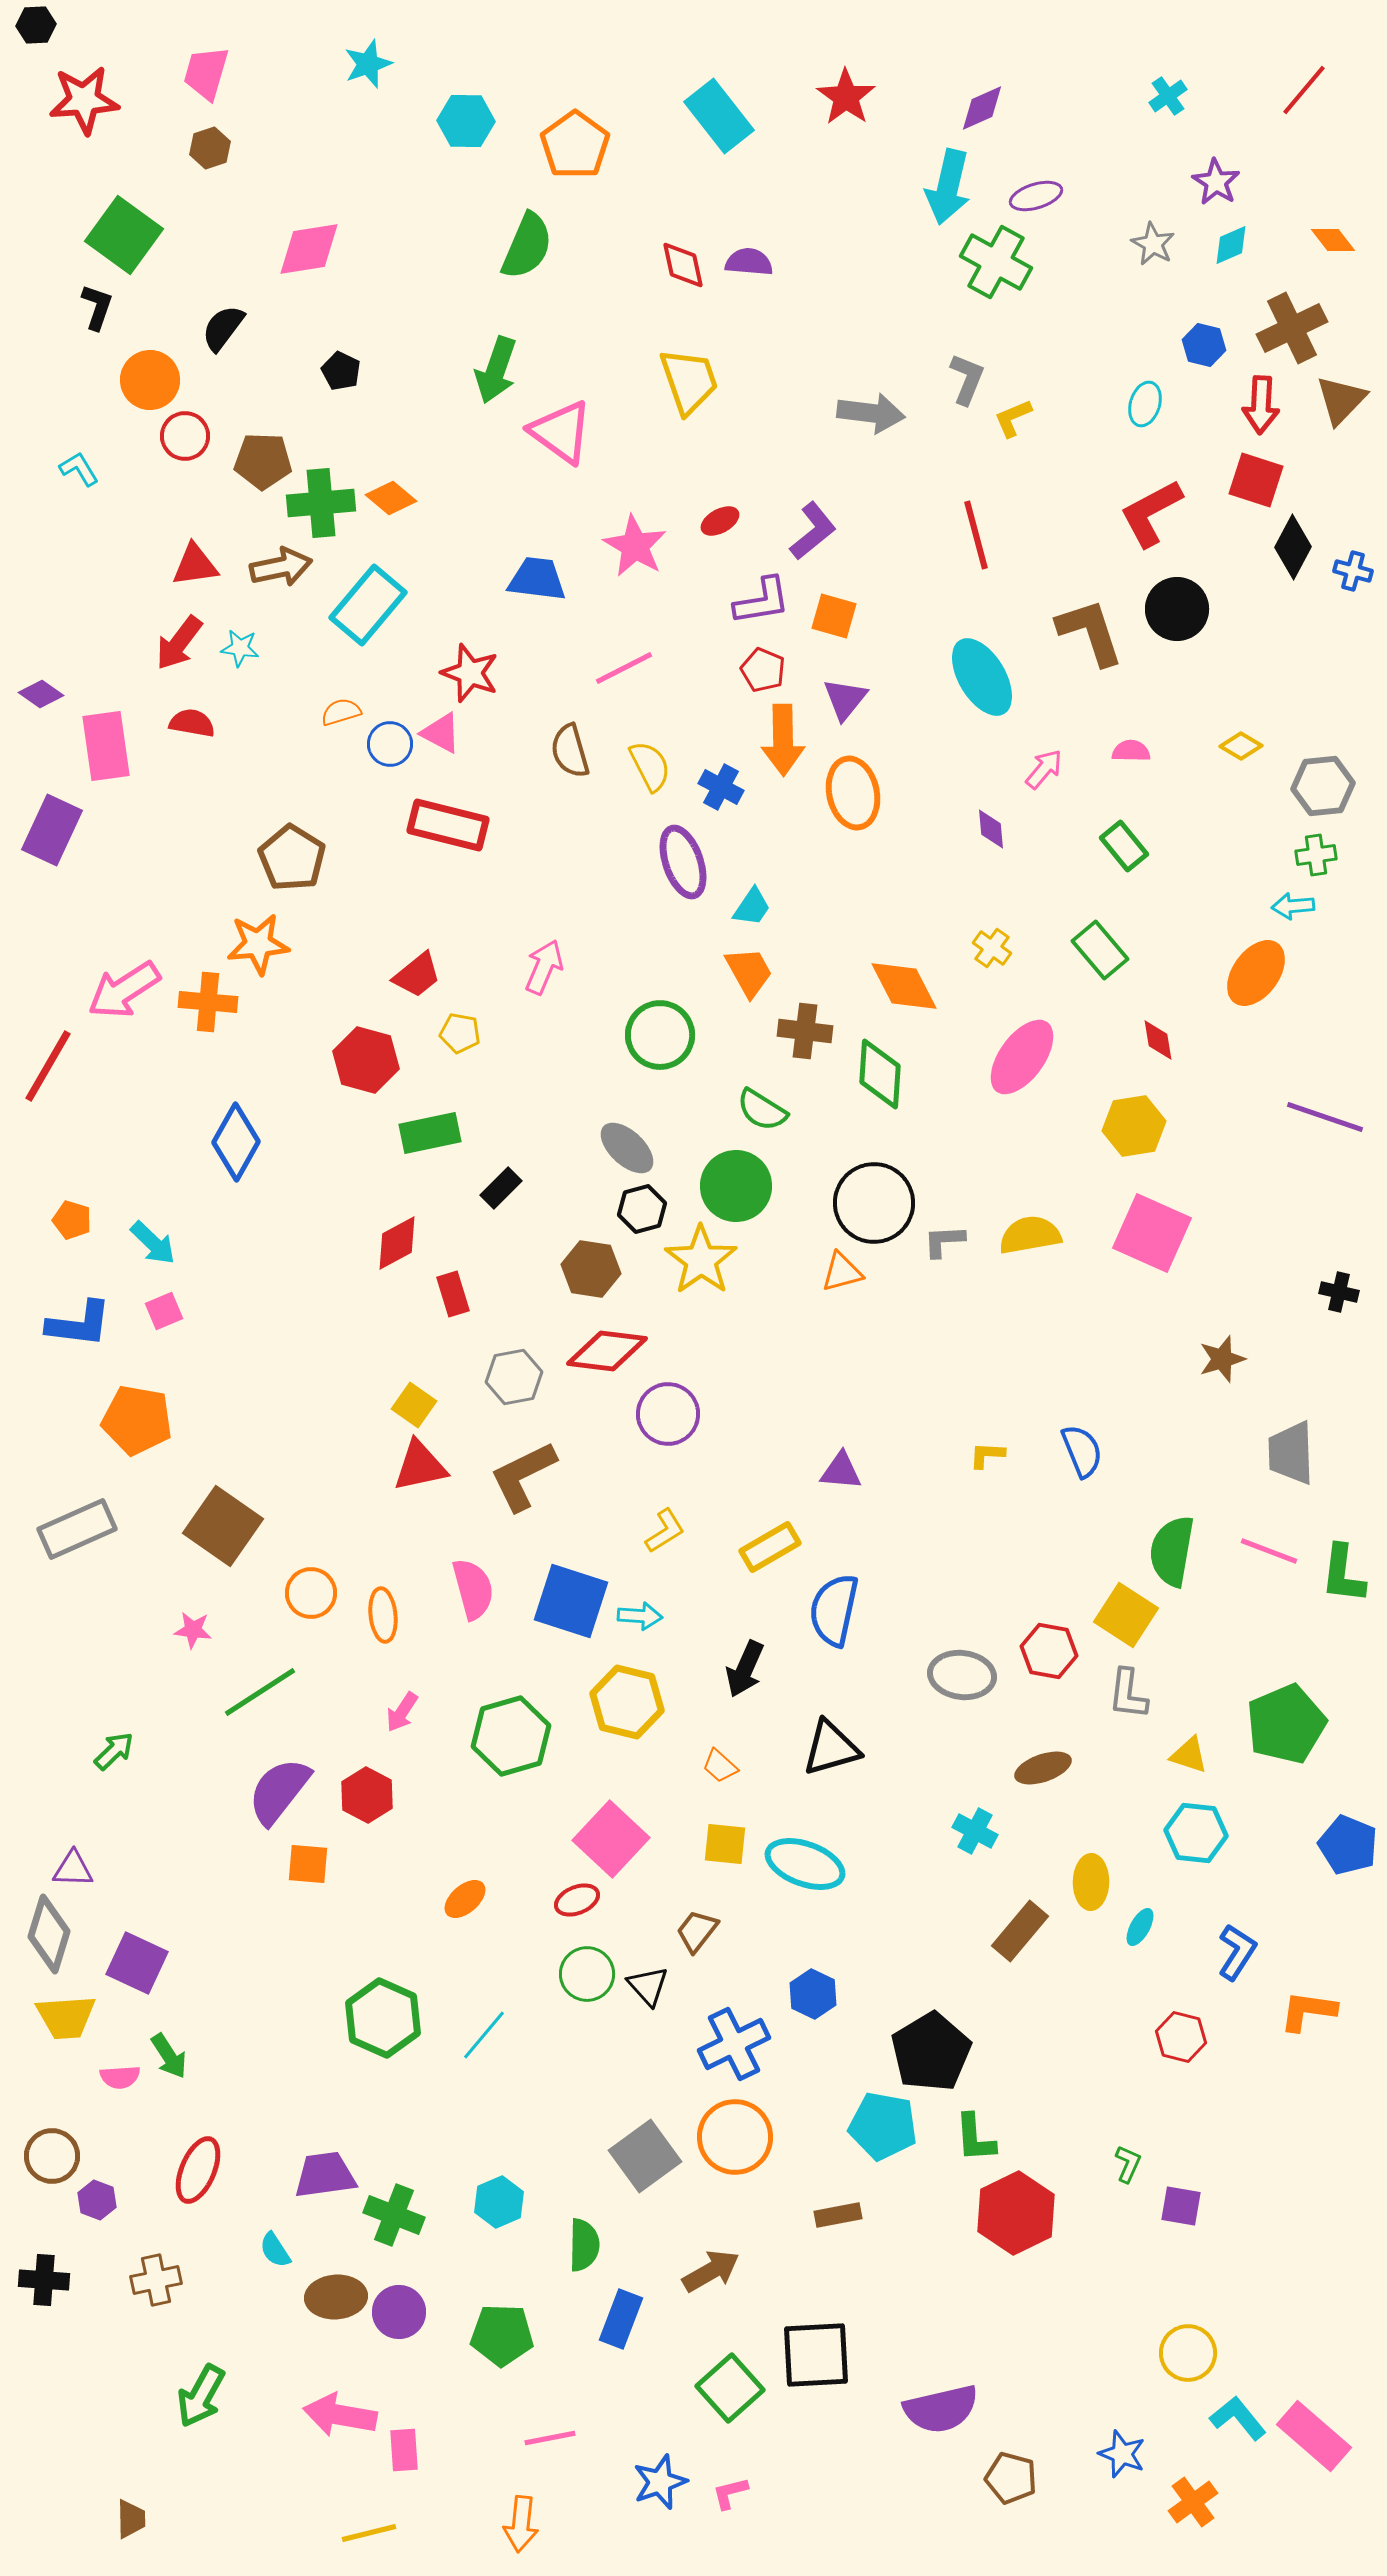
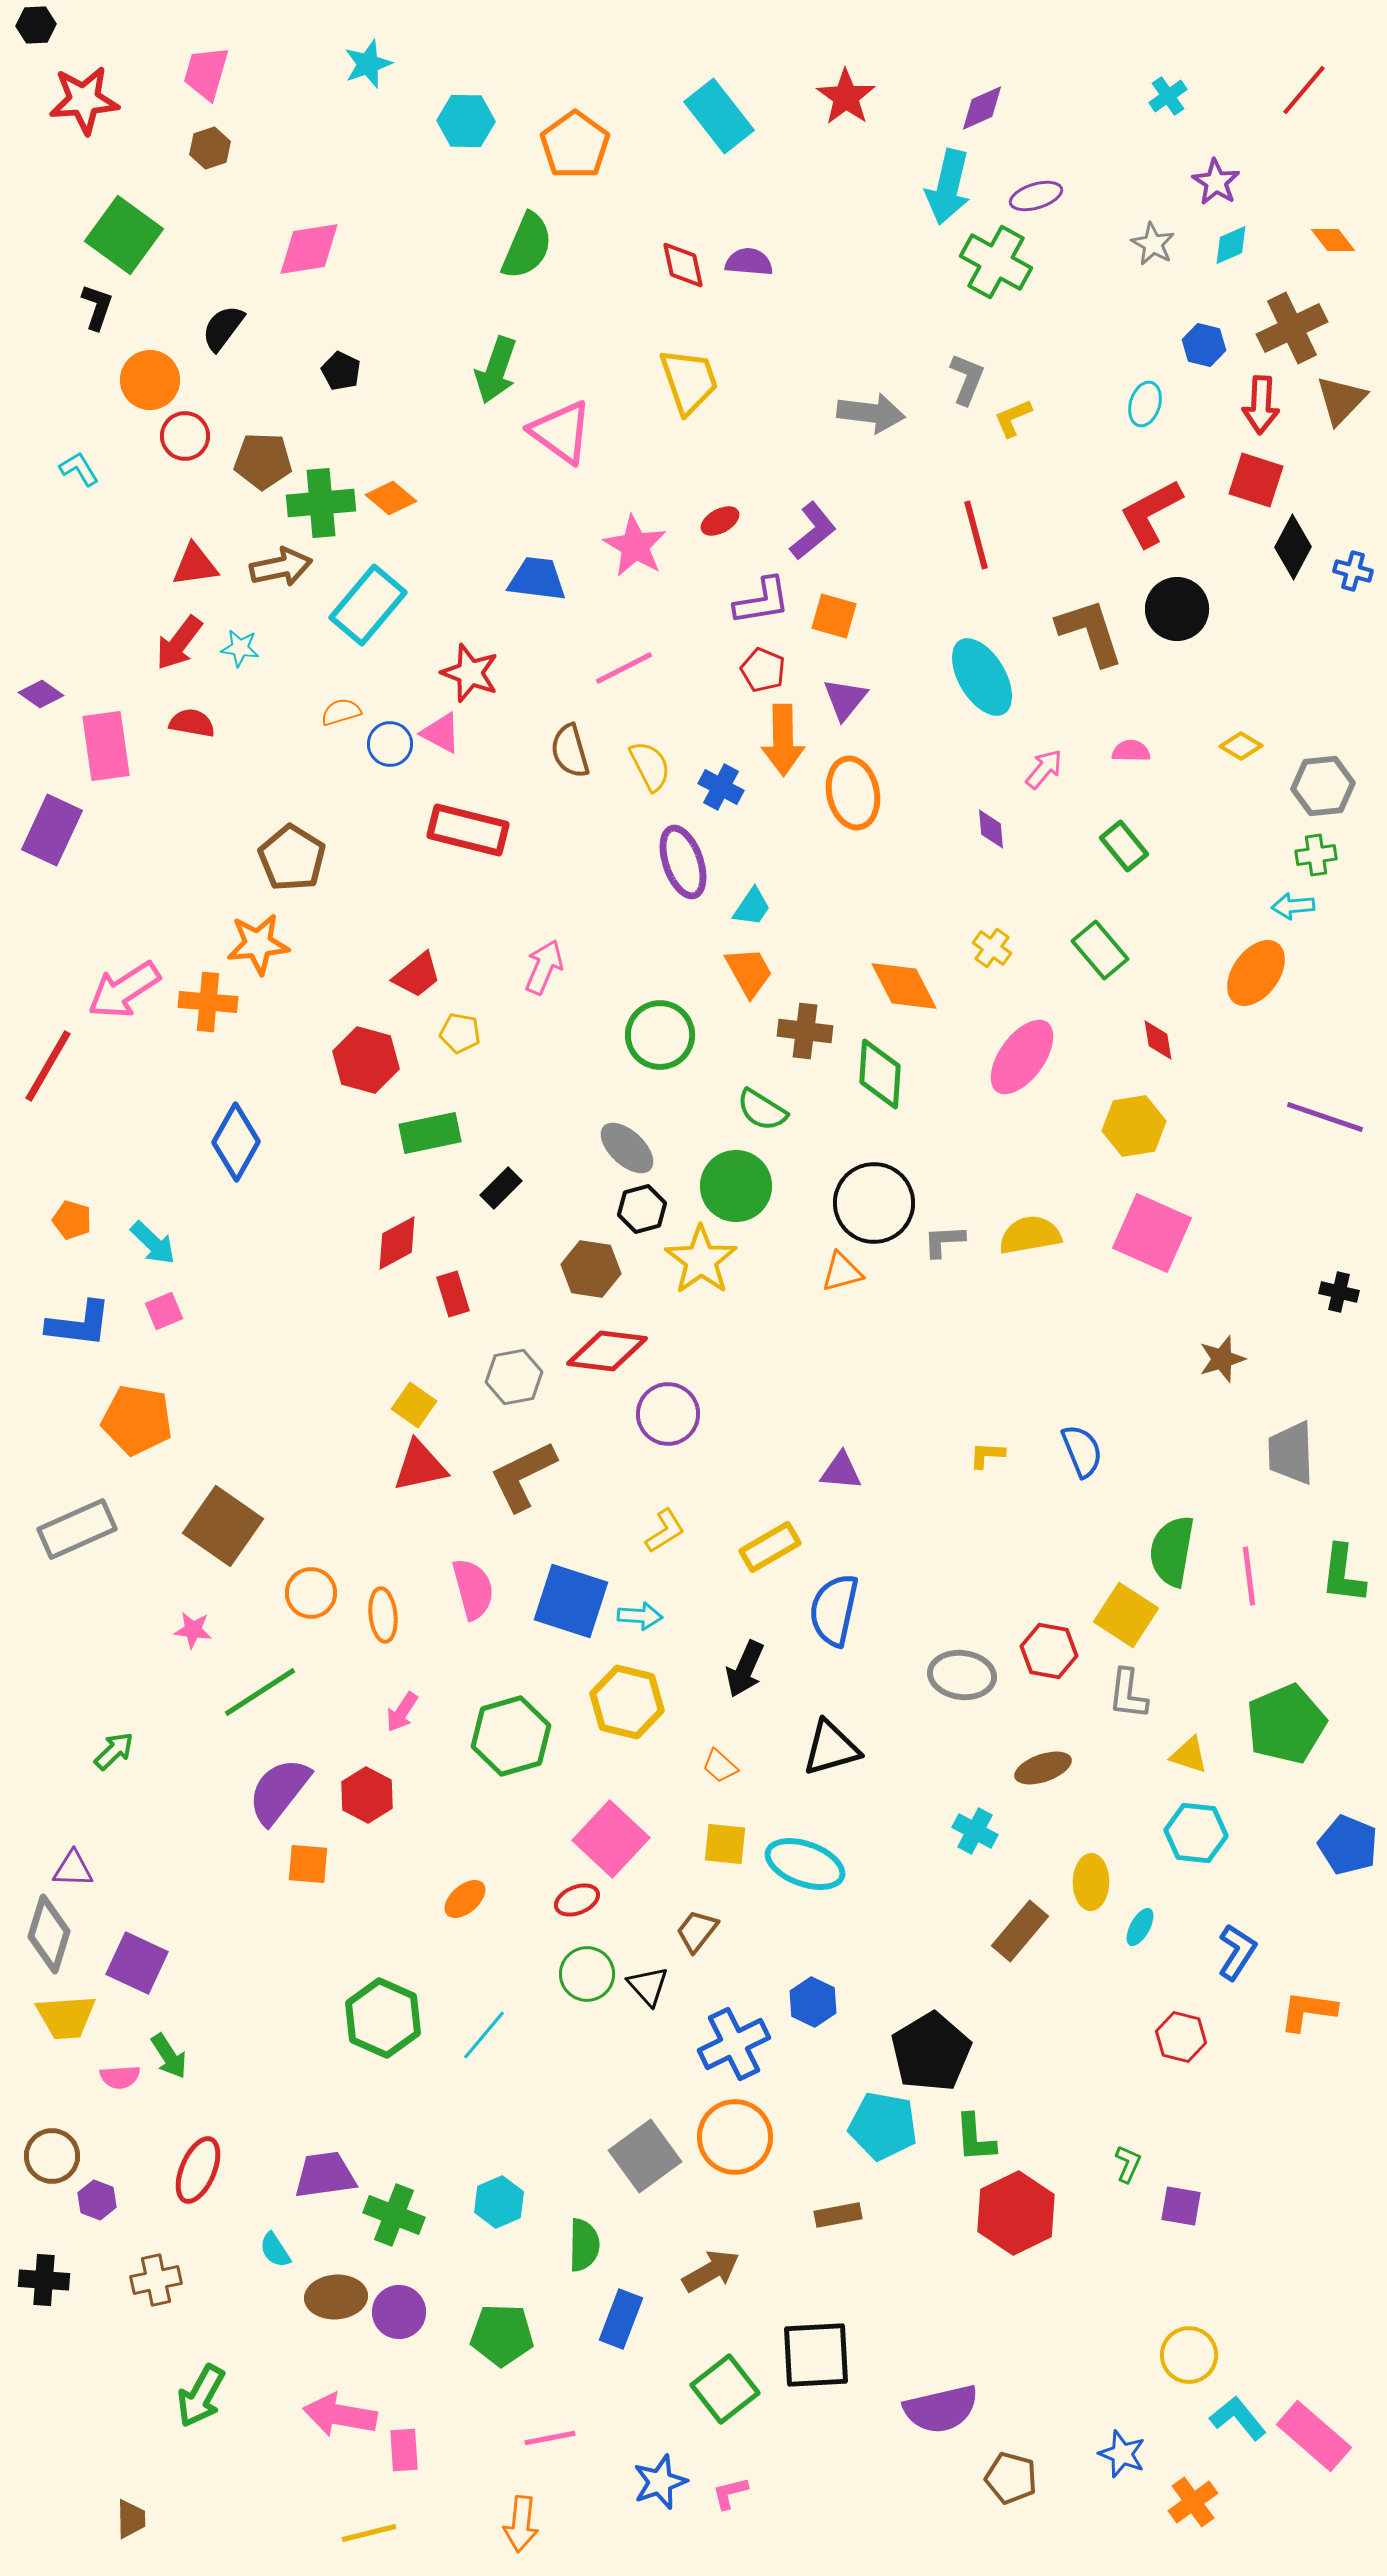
red rectangle at (448, 825): moved 20 px right, 5 px down
pink line at (1269, 1551): moved 20 px left, 25 px down; rotated 62 degrees clockwise
blue hexagon at (813, 1994): moved 8 px down
yellow circle at (1188, 2353): moved 1 px right, 2 px down
green square at (730, 2388): moved 5 px left, 1 px down; rotated 4 degrees clockwise
